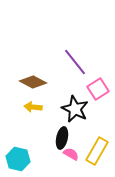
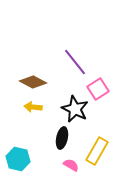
pink semicircle: moved 11 px down
